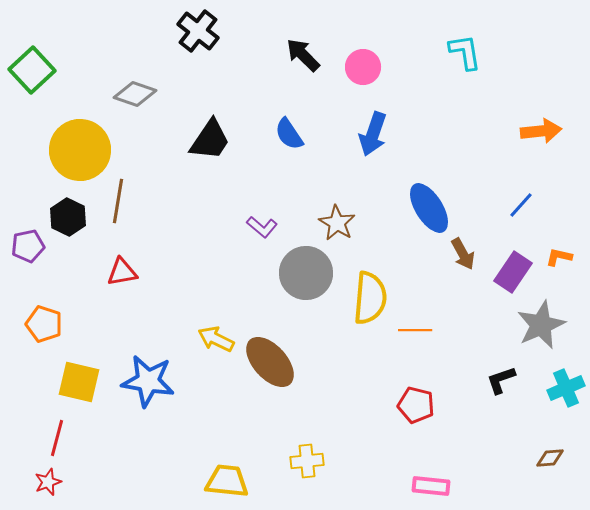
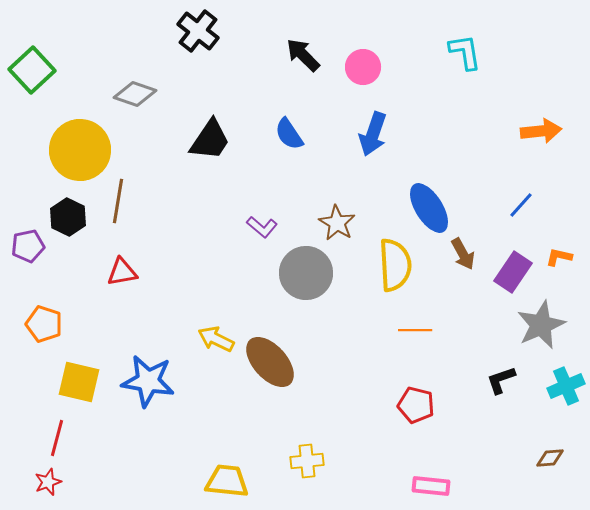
yellow semicircle: moved 25 px right, 33 px up; rotated 8 degrees counterclockwise
cyan cross: moved 2 px up
